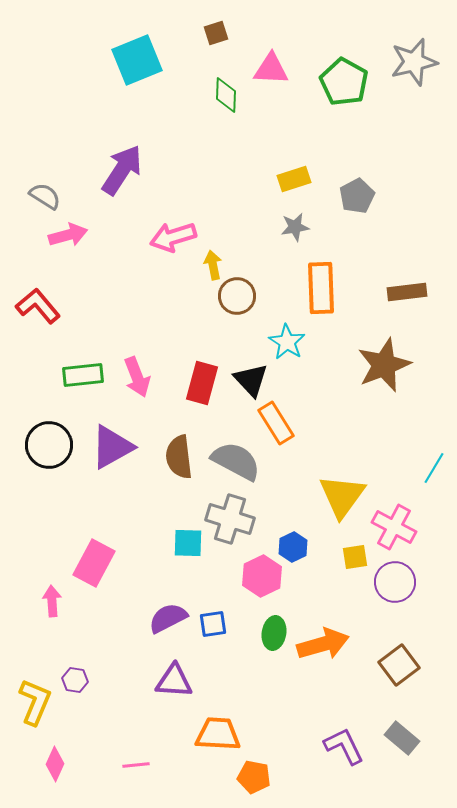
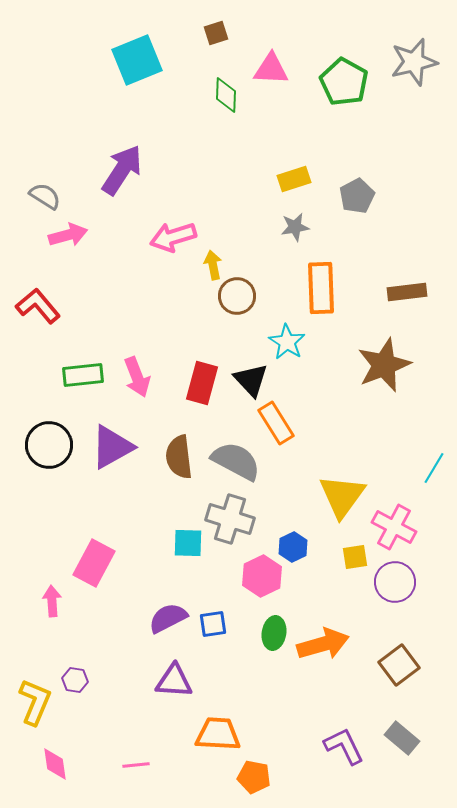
pink diamond at (55, 764): rotated 32 degrees counterclockwise
